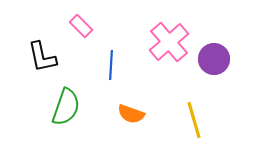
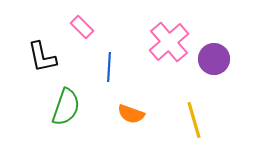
pink rectangle: moved 1 px right, 1 px down
blue line: moved 2 px left, 2 px down
